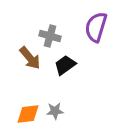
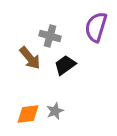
gray star: rotated 18 degrees counterclockwise
